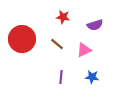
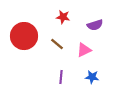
red circle: moved 2 px right, 3 px up
